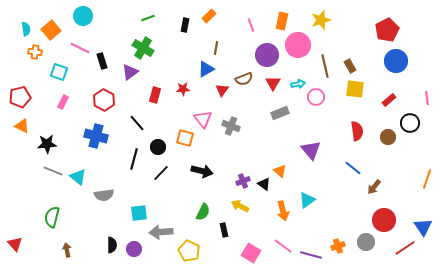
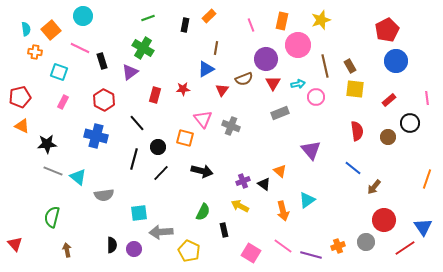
purple circle at (267, 55): moved 1 px left, 4 px down
